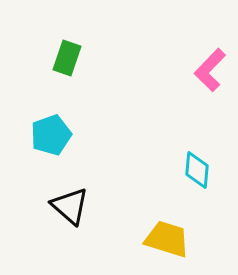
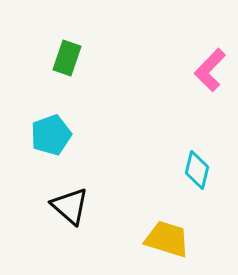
cyan diamond: rotated 9 degrees clockwise
